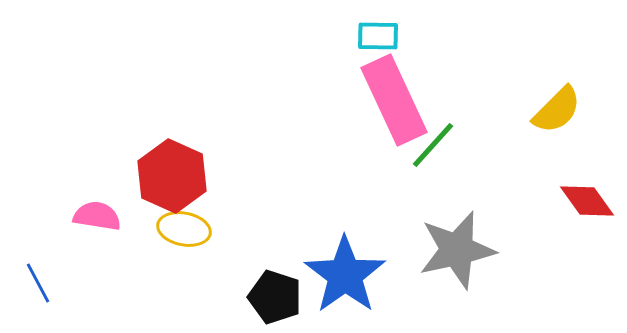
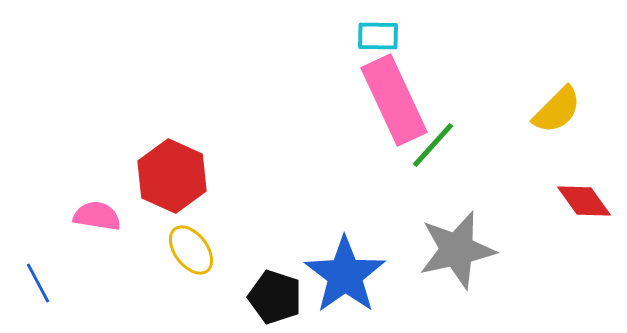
red diamond: moved 3 px left
yellow ellipse: moved 7 px right, 21 px down; rotated 42 degrees clockwise
